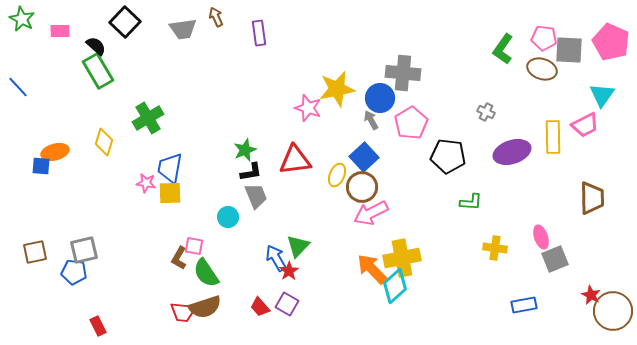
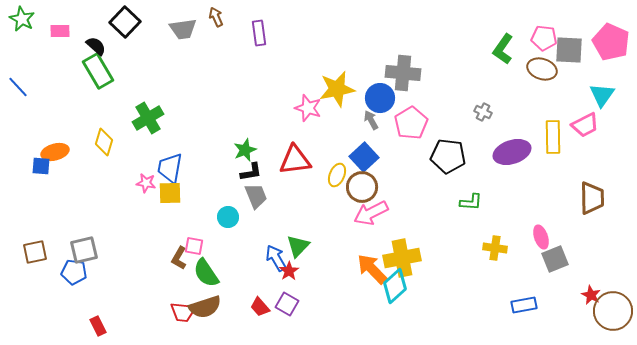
gray cross at (486, 112): moved 3 px left
